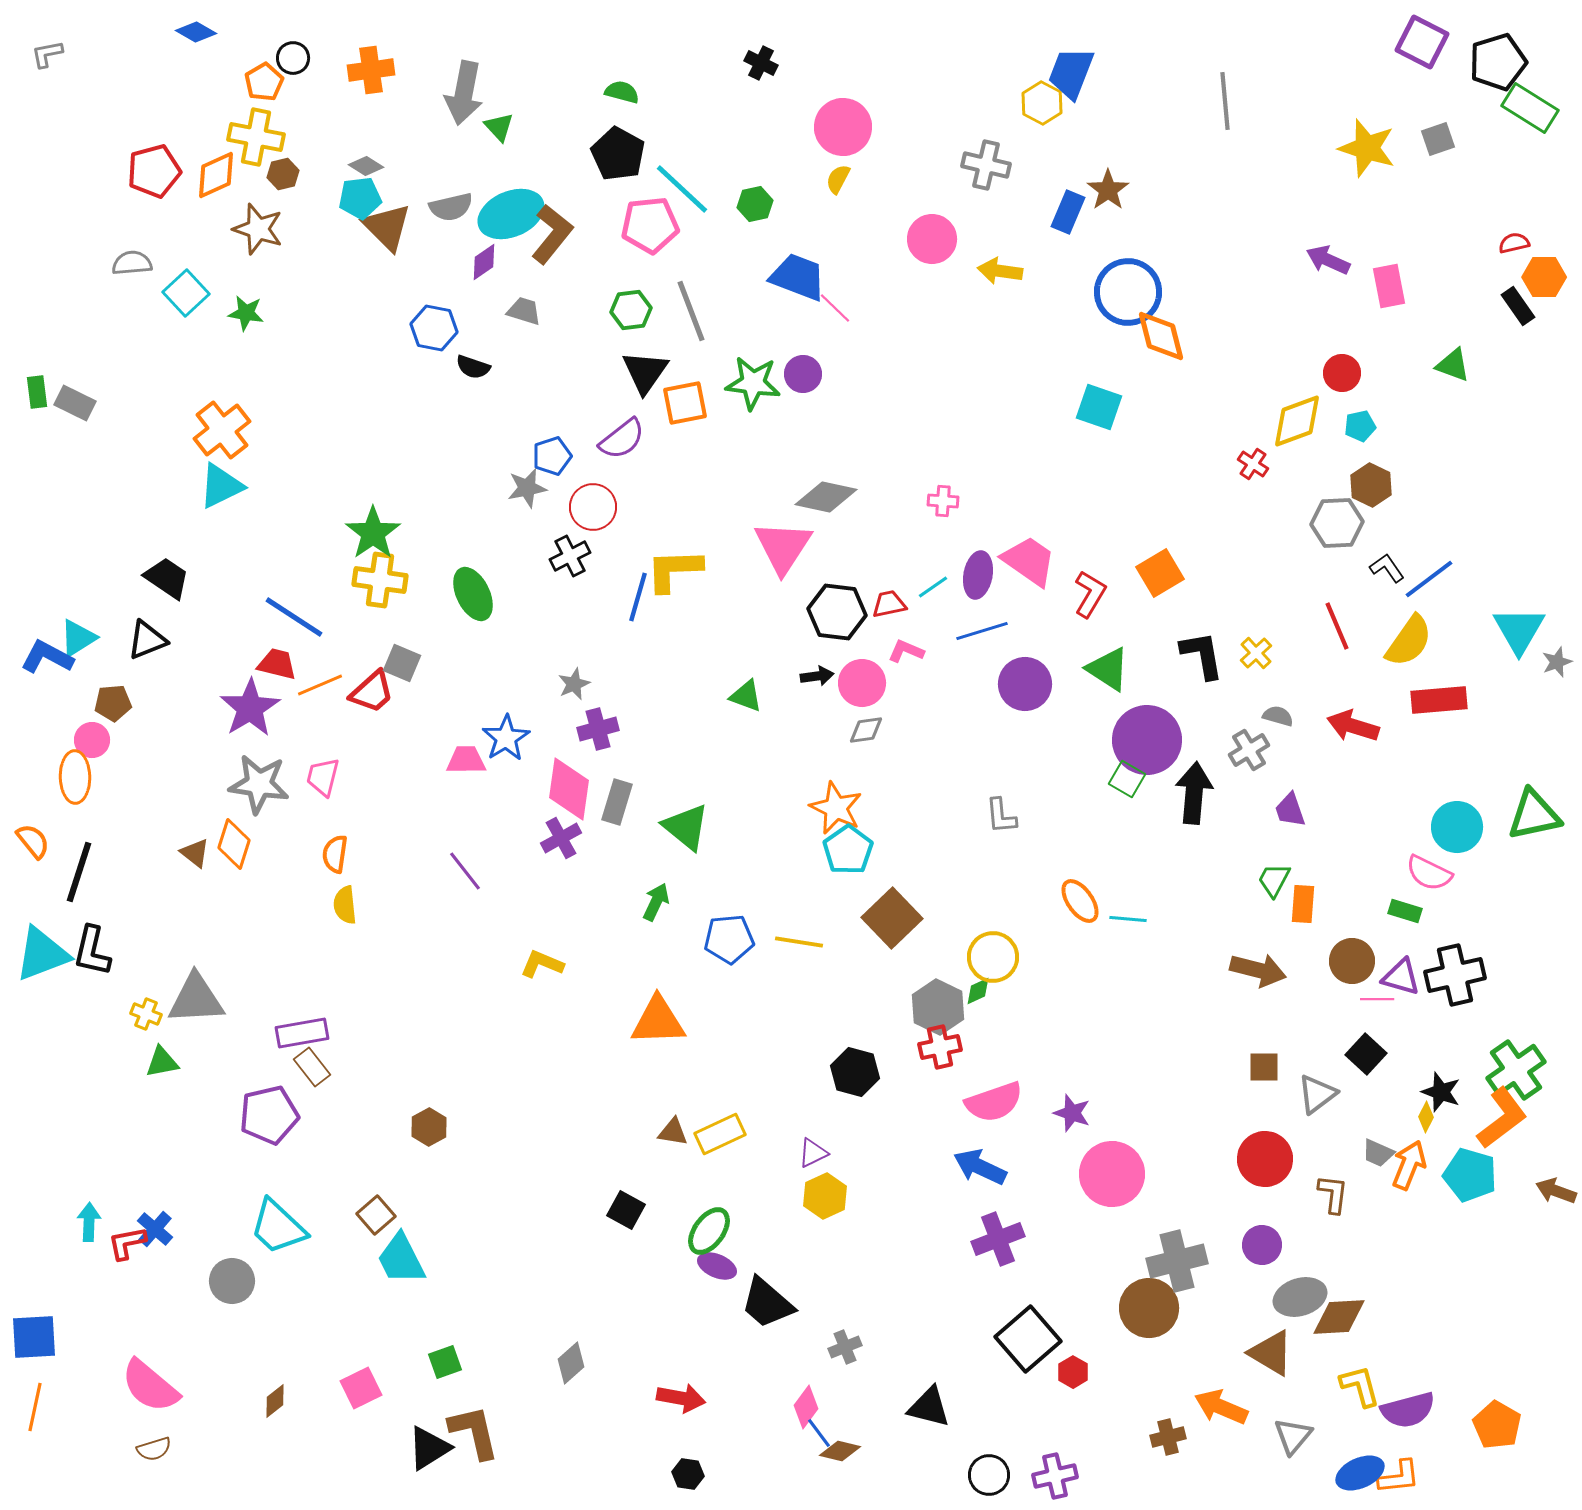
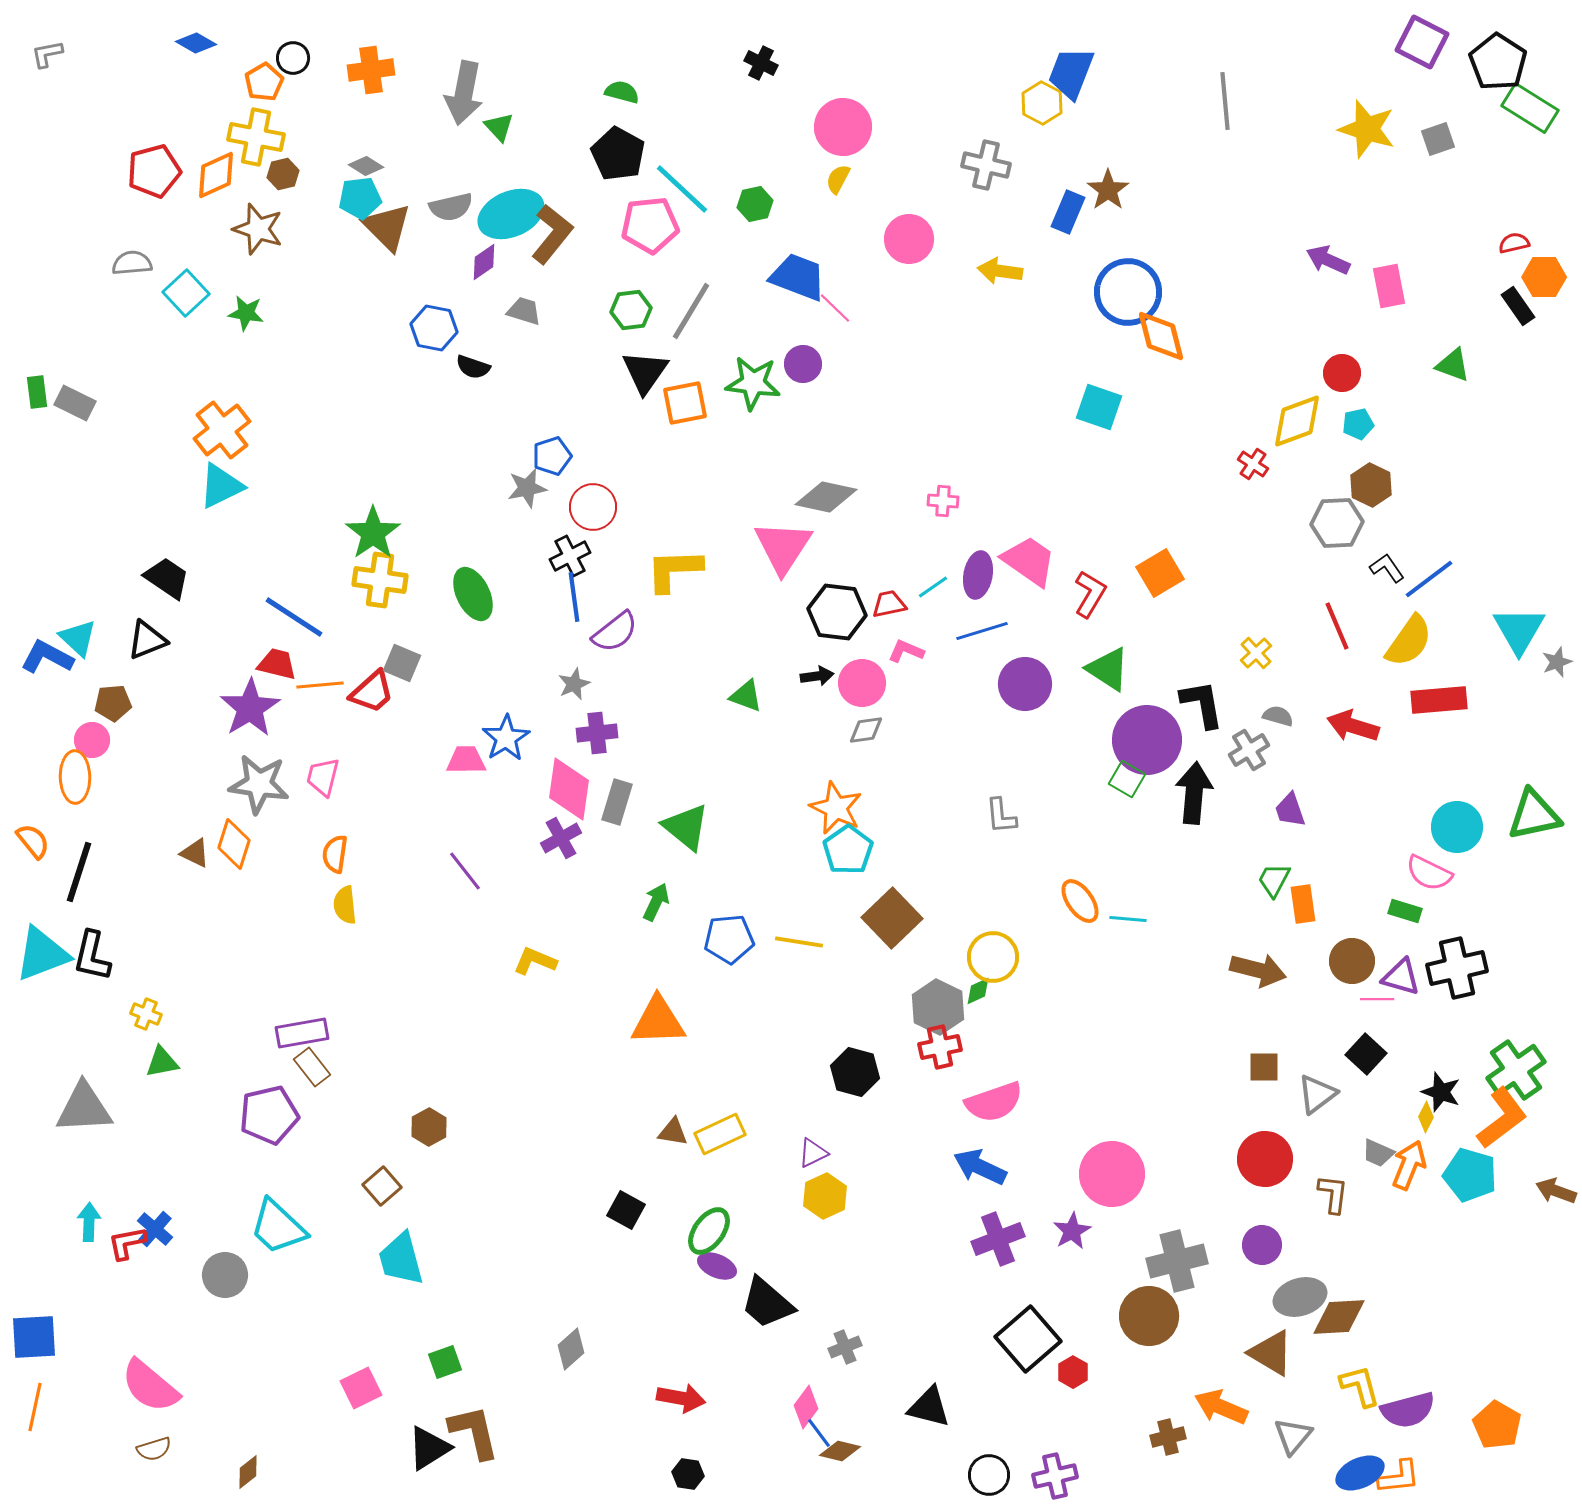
blue diamond at (196, 32): moved 11 px down
black pentagon at (1498, 62): rotated 22 degrees counterclockwise
yellow star at (1367, 148): moved 19 px up
pink circle at (932, 239): moved 23 px left
gray line at (691, 311): rotated 52 degrees clockwise
purple circle at (803, 374): moved 10 px up
cyan pentagon at (1360, 426): moved 2 px left, 2 px up
purple semicircle at (622, 439): moved 7 px left, 193 px down
blue line at (638, 597): moved 64 px left; rotated 24 degrees counterclockwise
cyan triangle at (78, 638): rotated 45 degrees counterclockwise
black L-shape at (1202, 655): moved 49 px down
orange line at (320, 685): rotated 18 degrees clockwise
purple cross at (598, 729): moved 1 px left, 4 px down; rotated 9 degrees clockwise
brown triangle at (195, 853): rotated 12 degrees counterclockwise
orange rectangle at (1303, 904): rotated 12 degrees counterclockwise
black L-shape at (92, 951): moved 5 px down
yellow L-shape at (542, 964): moved 7 px left, 3 px up
black cross at (1455, 975): moved 2 px right, 7 px up
gray triangle at (196, 999): moved 112 px left, 109 px down
purple star at (1072, 1113): moved 118 px down; rotated 24 degrees clockwise
brown square at (376, 1215): moved 6 px right, 29 px up
cyan trapezoid at (401, 1259): rotated 12 degrees clockwise
gray circle at (232, 1281): moved 7 px left, 6 px up
brown circle at (1149, 1308): moved 8 px down
gray diamond at (571, 1363): moved 14 px up
brown diamond at (275, 1401): moved 27 px left, 71 px down
